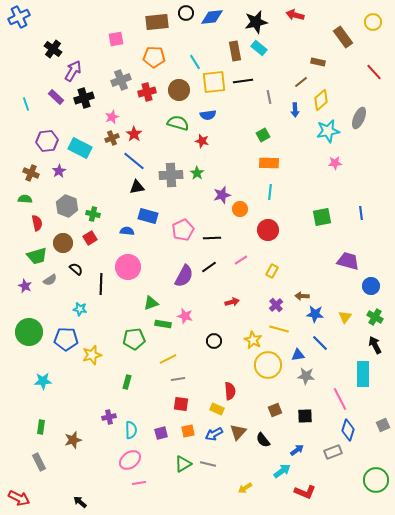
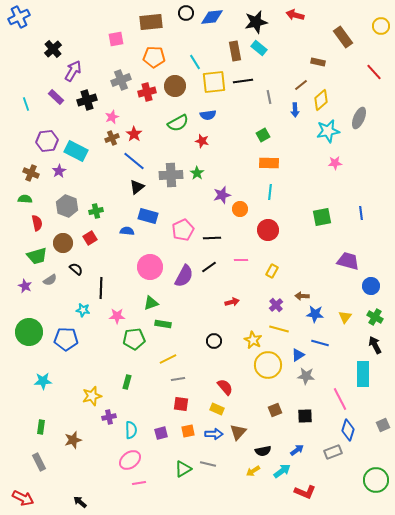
brown rectangle at (157, 22): moved 6 px left
yellow circle at (373, 22): moved 8 px right, 4 px down
black cross at (53, 49): rotated 12 degrees clockwise
brown line at (301, 82): moved 3 px down
brown circle at (179, 90): moved 4 px left, 4 px up
black cross at (84, 98): moved 3 px right, 2 px down
green semicircle at (178, 123): rotated 135 degrees clockwise
cyan rectangle at (80, 148): moved 4 px left, 3 px down
black triangle at (137, 187): rotated 28 degrees counterclockwise
green cross at (93, 214): moved 3 px right, 3 px up; rotated 24 degrees counterclockwise
pink line at (241, 260): rotated 32 degrees clockwise
pink circle at (128, 267): moved 22 px right
black line at (101, 284): moved 4 px down
cyan star at (80, 309): moved 3 px right, 1 px down
pink star at (185, 316): moved 68 px left; rotated 14 degrees counterclockwise
blue line at (320, 343): rotated 30 degrees counterclockwise
yellow star at (92, 355): moved 41 px down
blue triangle at (298, 355): rotated 24 degrees counterclockwise
red semicircle at (230, 391): moved 5 px left, 4 px up; rotated 36 degrees counterclockwise
blue arrow at (214, 434): rotated 150 degrees counterclockwise
black semicircle at (263, 440): moved 11 px down; rotated 63 degrees counterclockwise
green triangle at (183, 464): moved 5 px down
yellow arrow at (245, 488): moved 8 px right, 17 px up
red arrow at (19, 498): moved 4 px right
